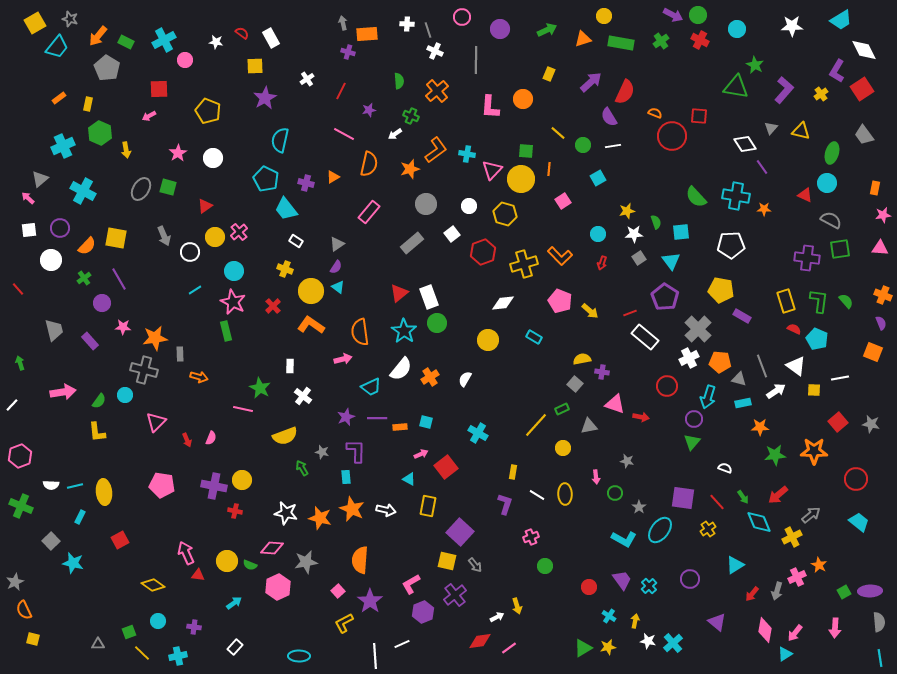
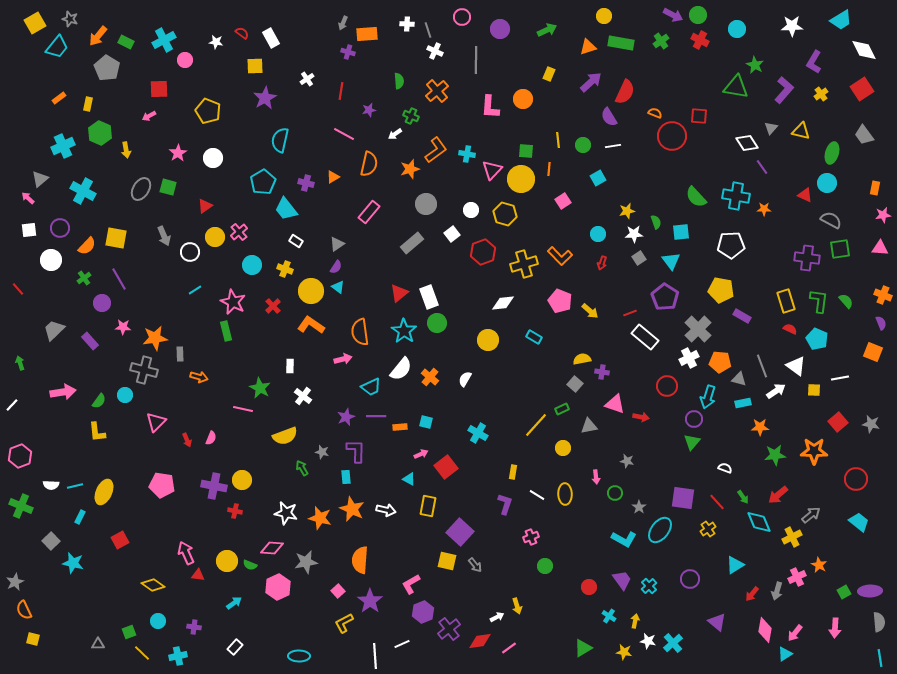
gray arrow at (343, 23): rotated 144 degrees counterclockwise
orange triangle at (583, 39): moved 5 px right, 8 px down
purple L-shape at (837, 71): moved 23 px left, 9 px up
red line at (341, 91): rotated 18 degrees counterclockwise
yellow line at (558, 133): moved 7 px down; rotated 42 degrees clockwise
white diamond at (745, 144): moved 2 px right, 1 px up
cyan pentagon at (266, 179): moved 3 px left, 3 px down; rotated 15 degrees clockwise
white circle at (469, 206): moved 2 px right, 4 px down
cyan circle at (234, 271): moved 18 px right, 6 px up
red semicircle at (794, 329): moved 4 px left
gray trapezoid at (54, 330): rotated 120 degrees counterclockwise
orange cross at (430, 377): rotated 18 degrees counterclockwise
purple line at (377, 418): moved 1 px left, 2 px up
yellow ellipse at (104, 492): rotated 30 degrees clockwise
purple cross at (455, 595): moved 6 px left, 34 px down
yellow star at (608, 647): moved 16 px right, 5 px down; rotated 21 degrees clockwise
